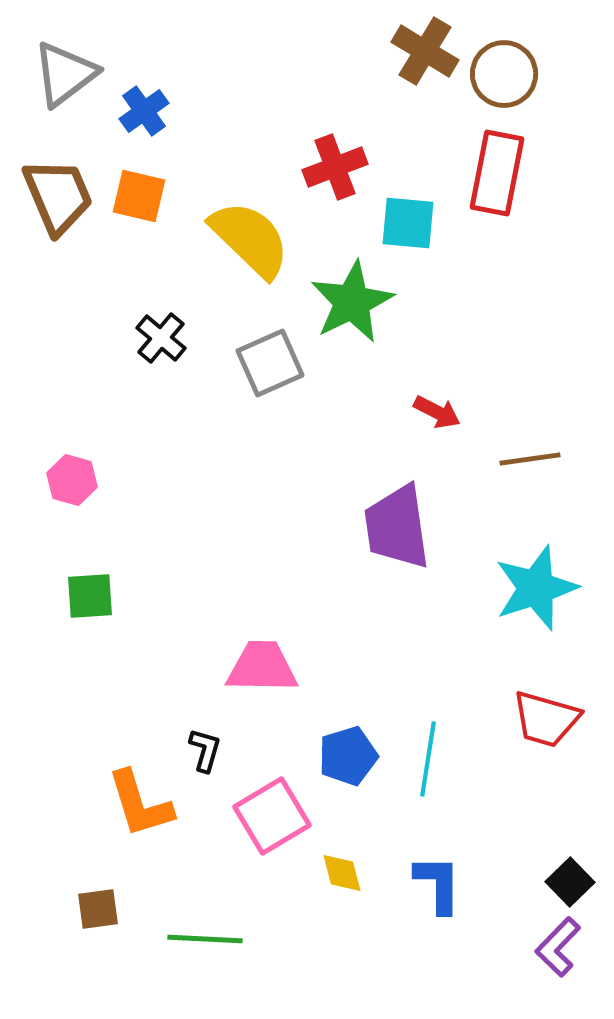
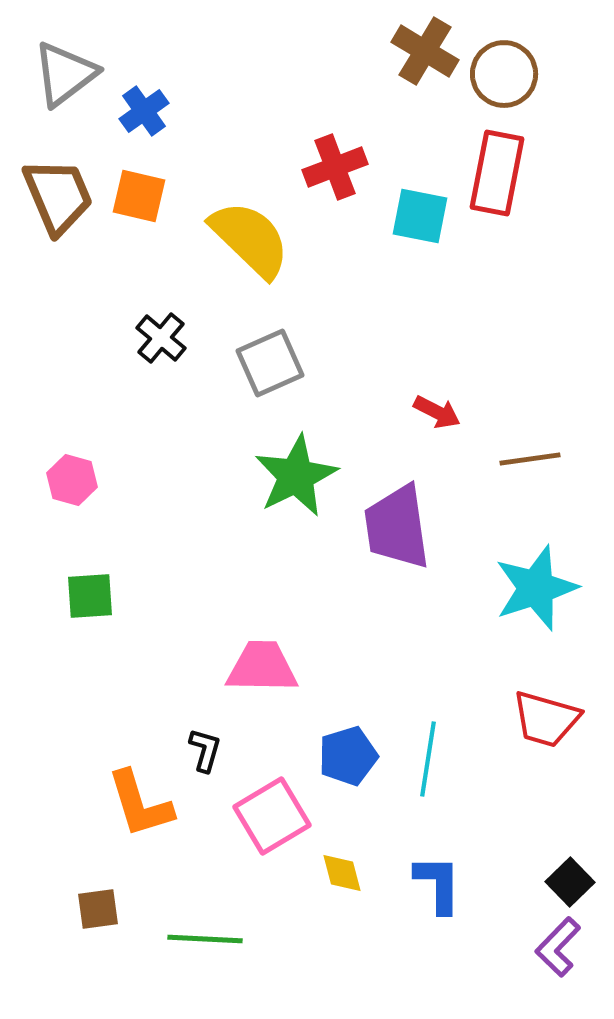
cyan square: moved 12 px right, 7 px up; rotated 6 degrees clockwise
green star: moved 56 px left, 174 px down
